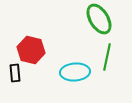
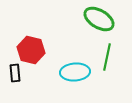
green ellipse: rotated 28 degrees counterclockwise
